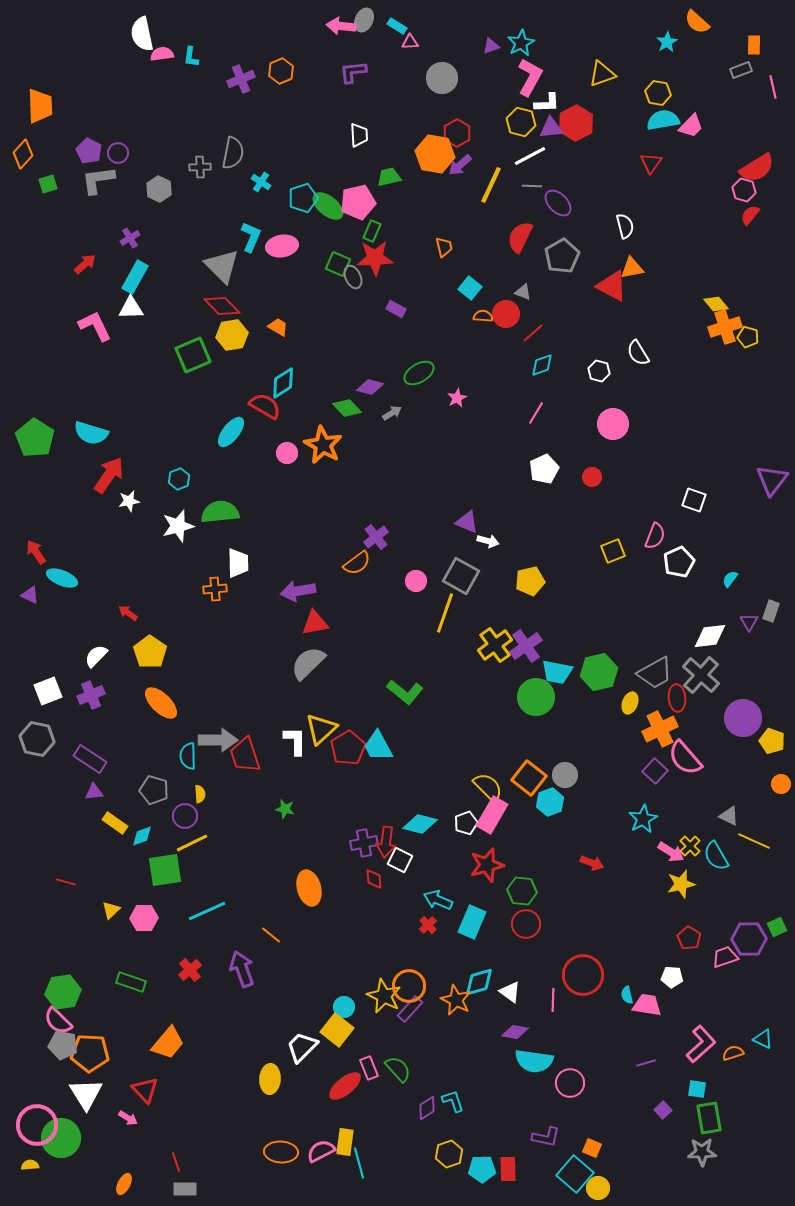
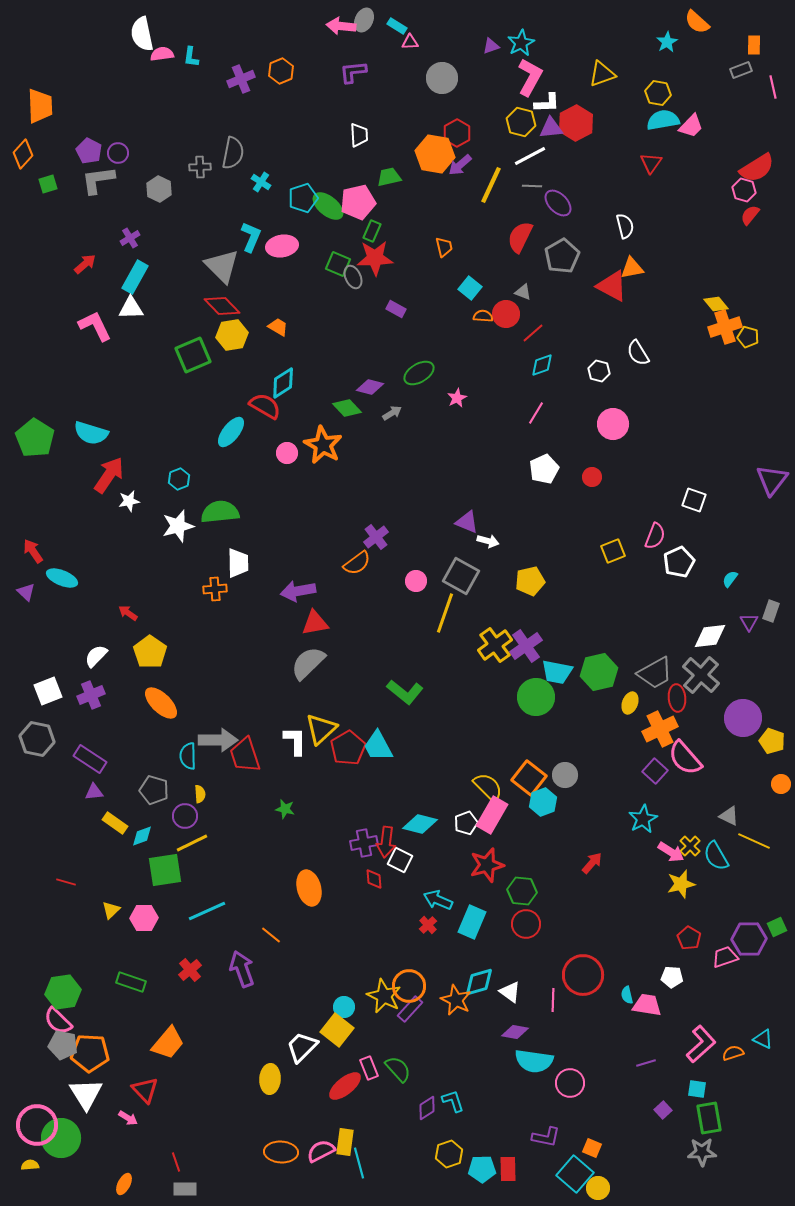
red arrow at (36, 552): moved 3 px left, 1 px up
purple triangle at (30, 595): moved 4 px left, 3 px up; rotated 18 degrees clockwise
cyan hexagon at (550, 802): moved 7 px left
red arrow at (592, 863): rotated 70 degrees counterclockwise
